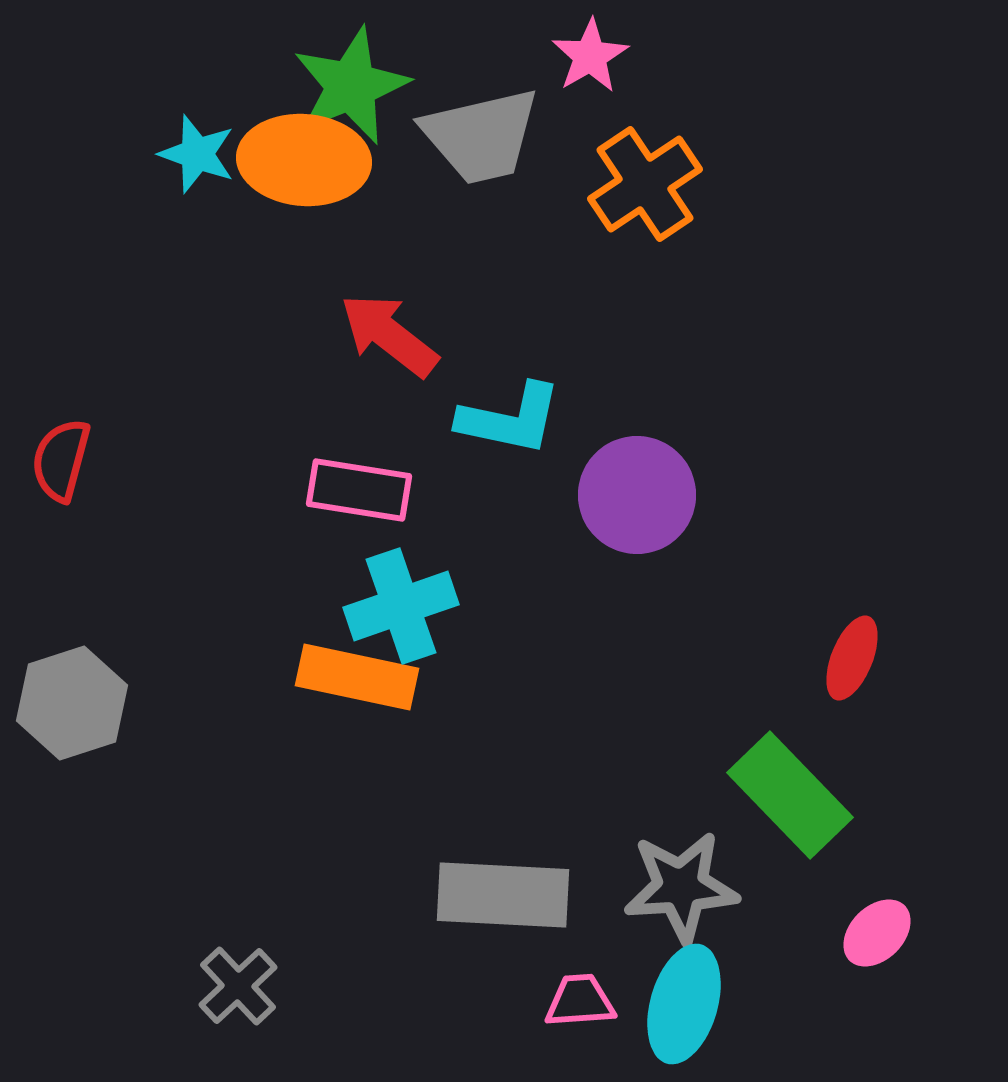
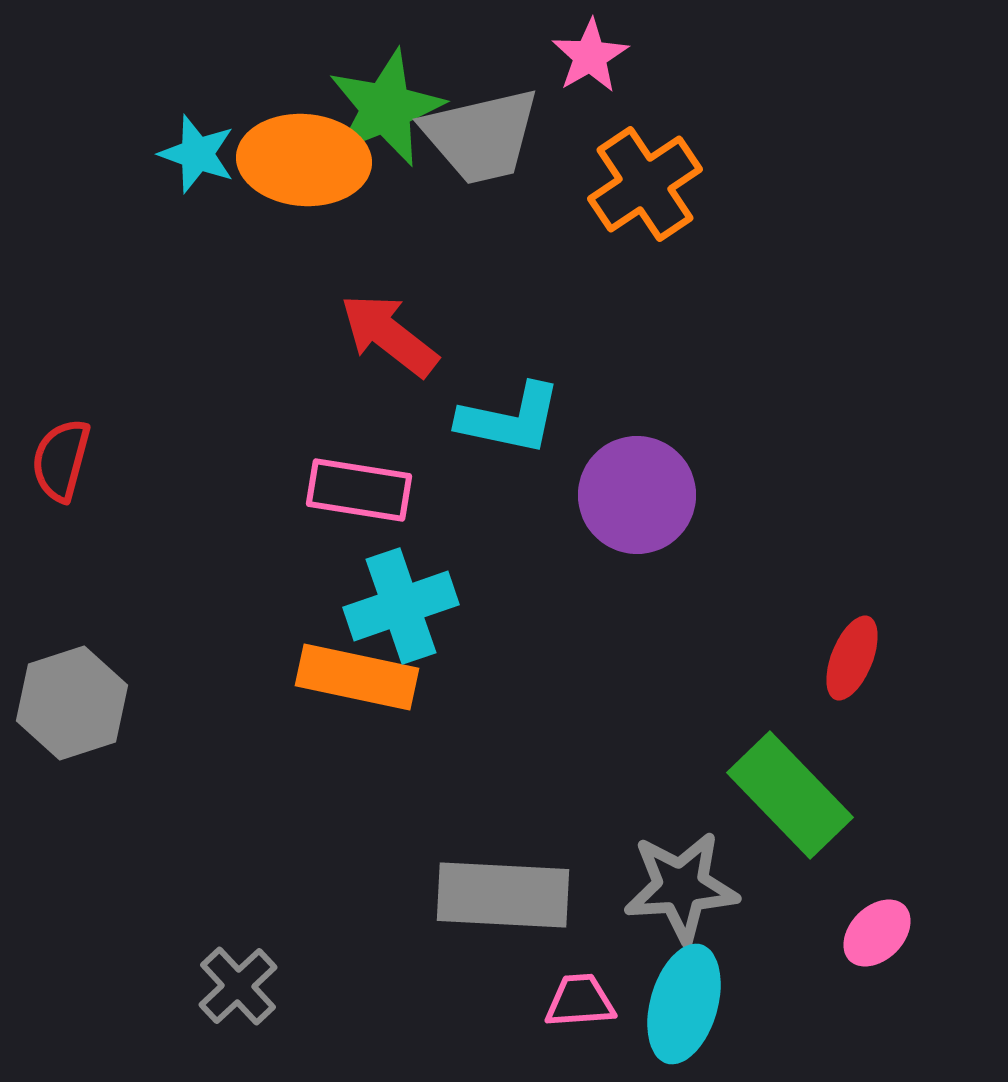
green star: moved 35 px right, 22 px down
